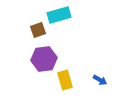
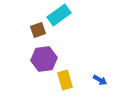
cyan rectangle: rotated 20 degrees counterclockwise
